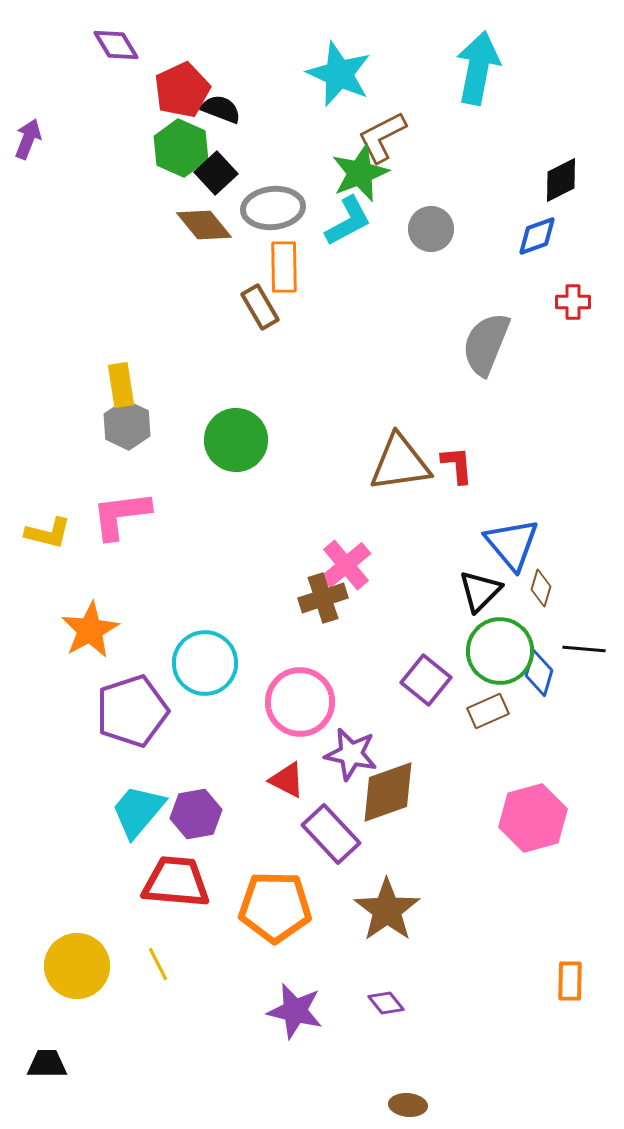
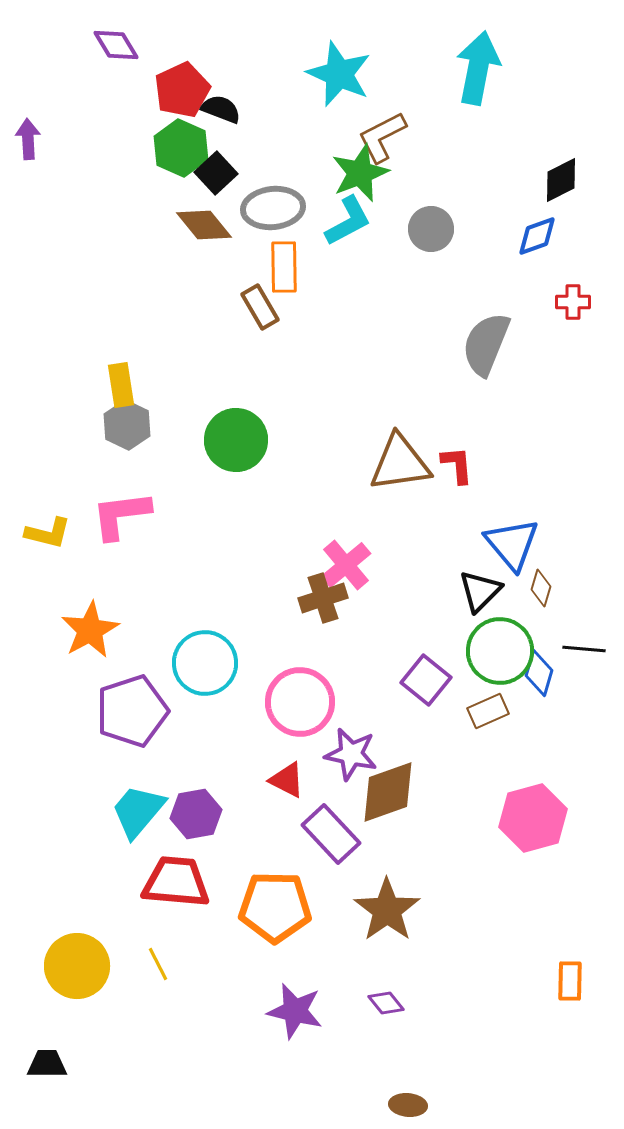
purple arrow at (28, 139): rotated 24 degrees counterclockwise
